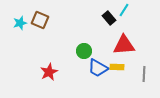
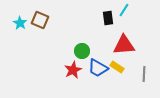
black rectangle: moved 1 px left; rotated 32 degrees clockwise
cyan star: rotated 24 degrees counterclockwise
green circle: moved 2 px left
yellow rectangle: rotated 32 degrees clockwise
red star: moved 24 px right, 2 px up
